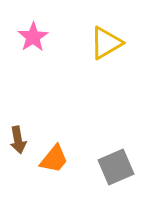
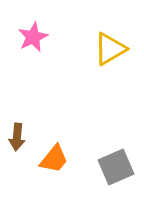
pink star: rotated 8 degrees clockwise
yellow triangle: moved 4 px right, 6 px down
brown arrow: moved 1 px left, 3 px up; rotated 16 degrees clockwise
